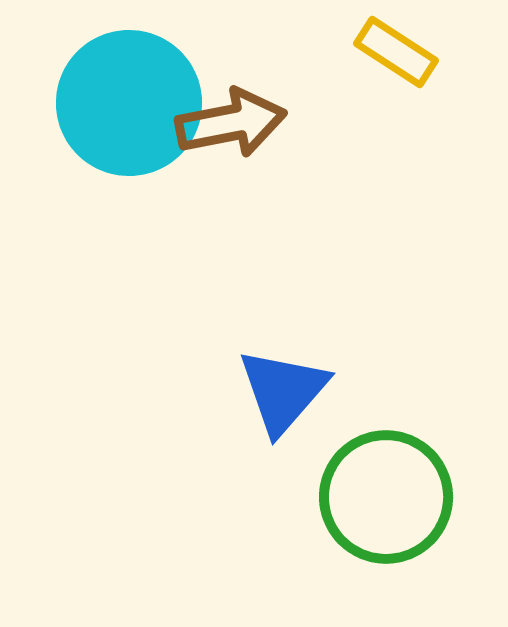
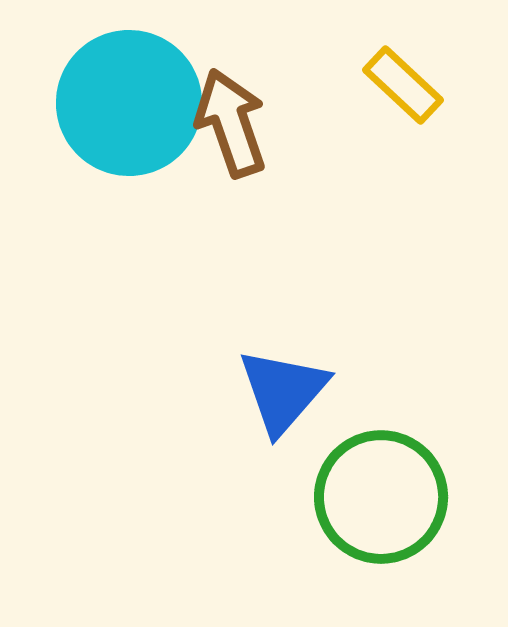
yellow rectangle: moved 7 px right, 33 px down; rotated 10 degrees clockwise
brown arrow: rotated 98 degrees counterclockwise
green circle: moved 5 px left
